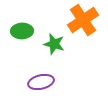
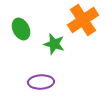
green ellipse: moved 1 px left, 2 px up; rotated 65 degrees clockwise
purple ellipse: rotated 10 degrees clockwise
